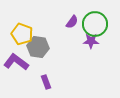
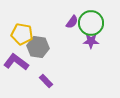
green circle: moved 4 px left, 1 px up
yellow pentagon: rotated 10 degrees counterclockwise
purple rectangle: moved 1 px up; rotated 24 degrees counterclockwise
